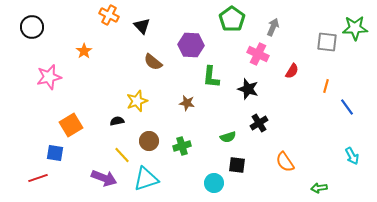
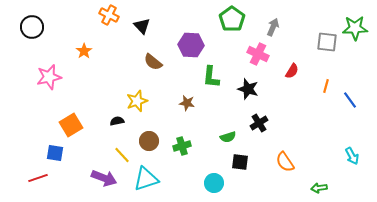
blue line: moved 3 px right, 7 px up
black square: moved 3 px right, 3 px up
